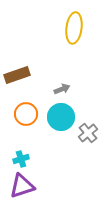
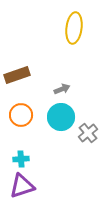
orange circle: moved 5 px left, 1 px down
cyan cross: rotated 14 degrees clockwise
